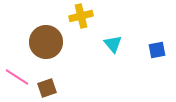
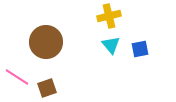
yellow cross: moved 28 px right
cyan triangle: moved 2 px left, 1 px down
blue square: moved 17 px left, 1 px up
